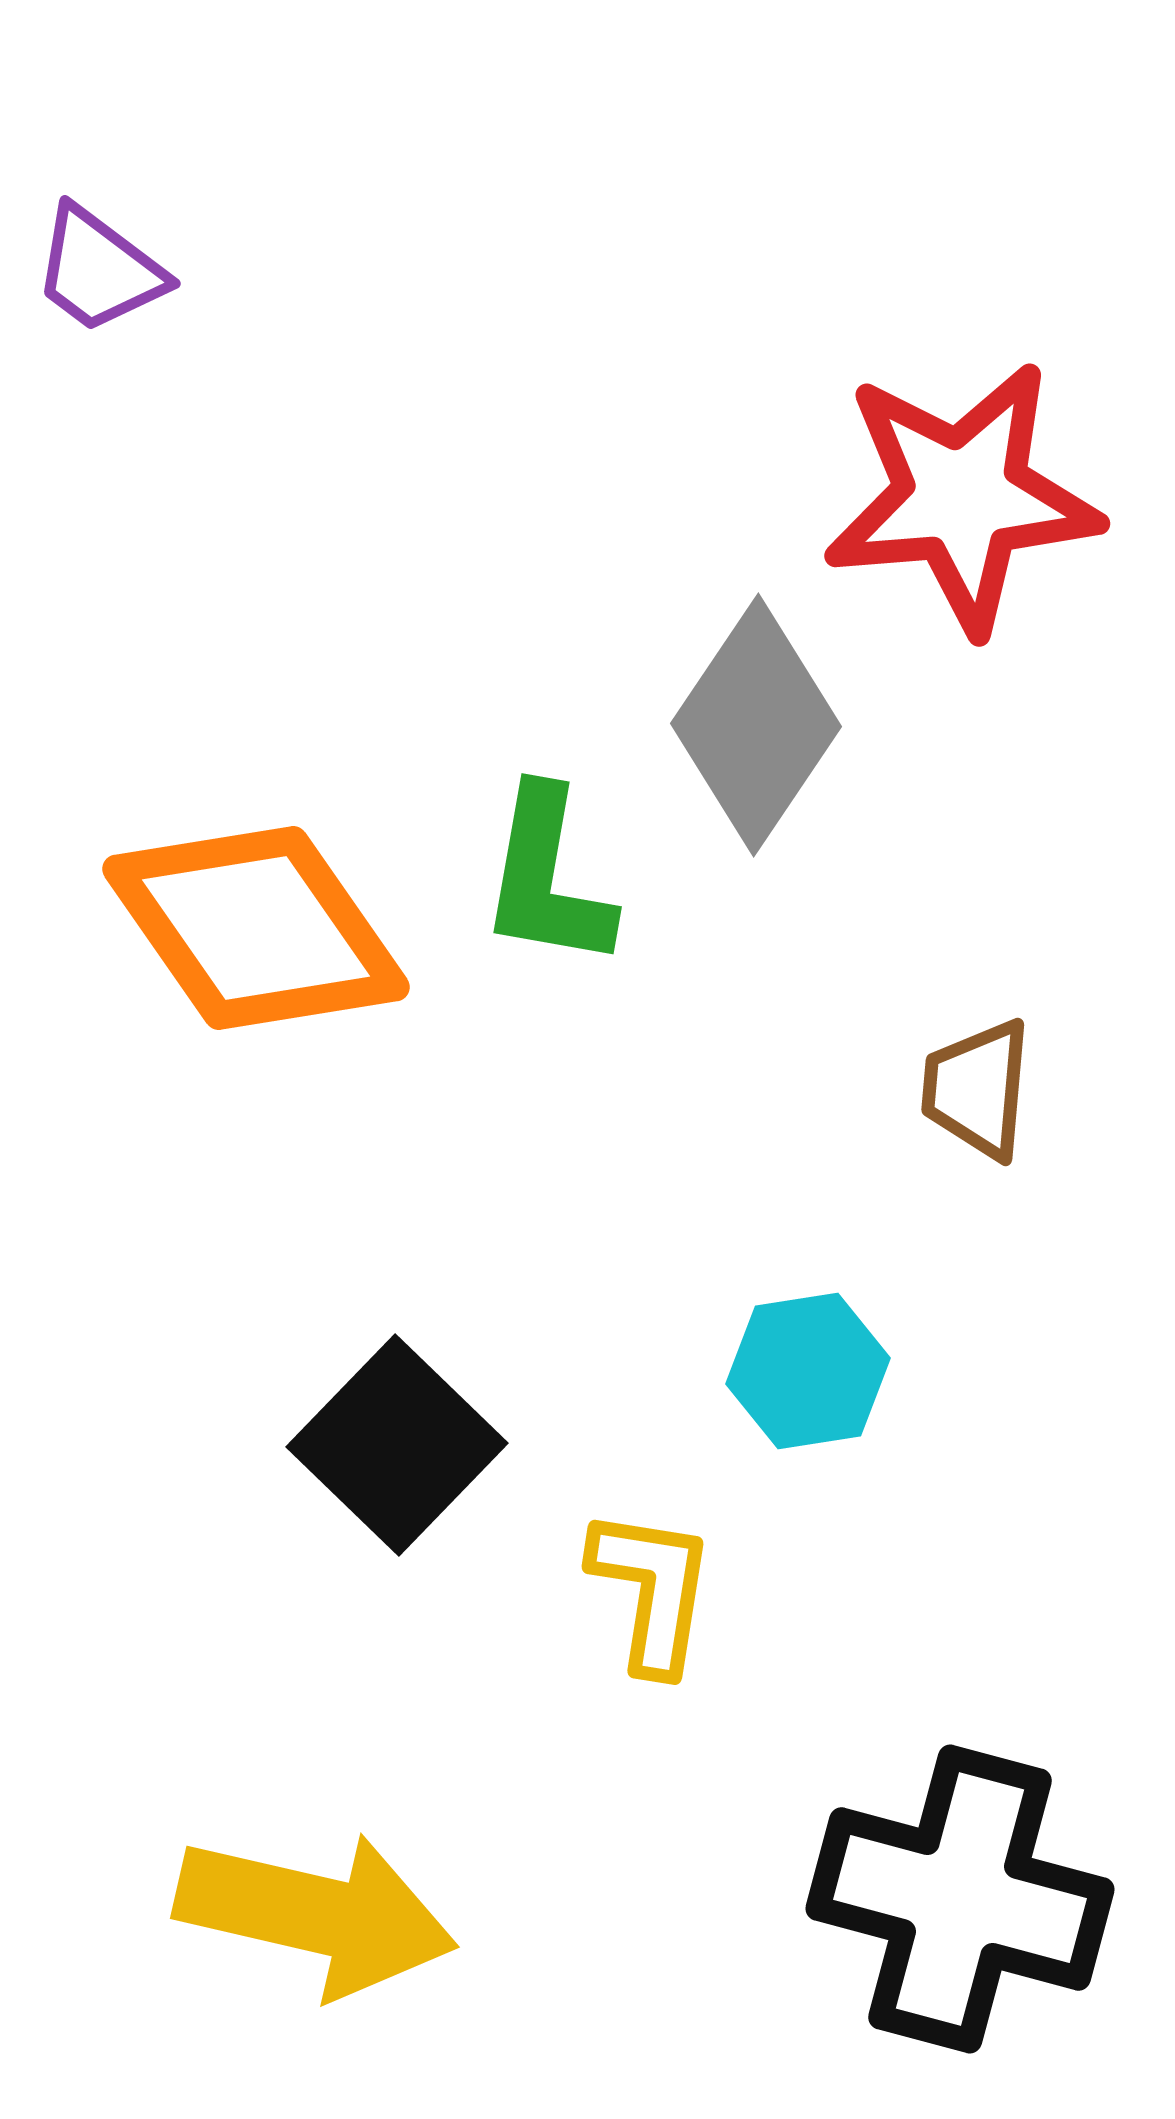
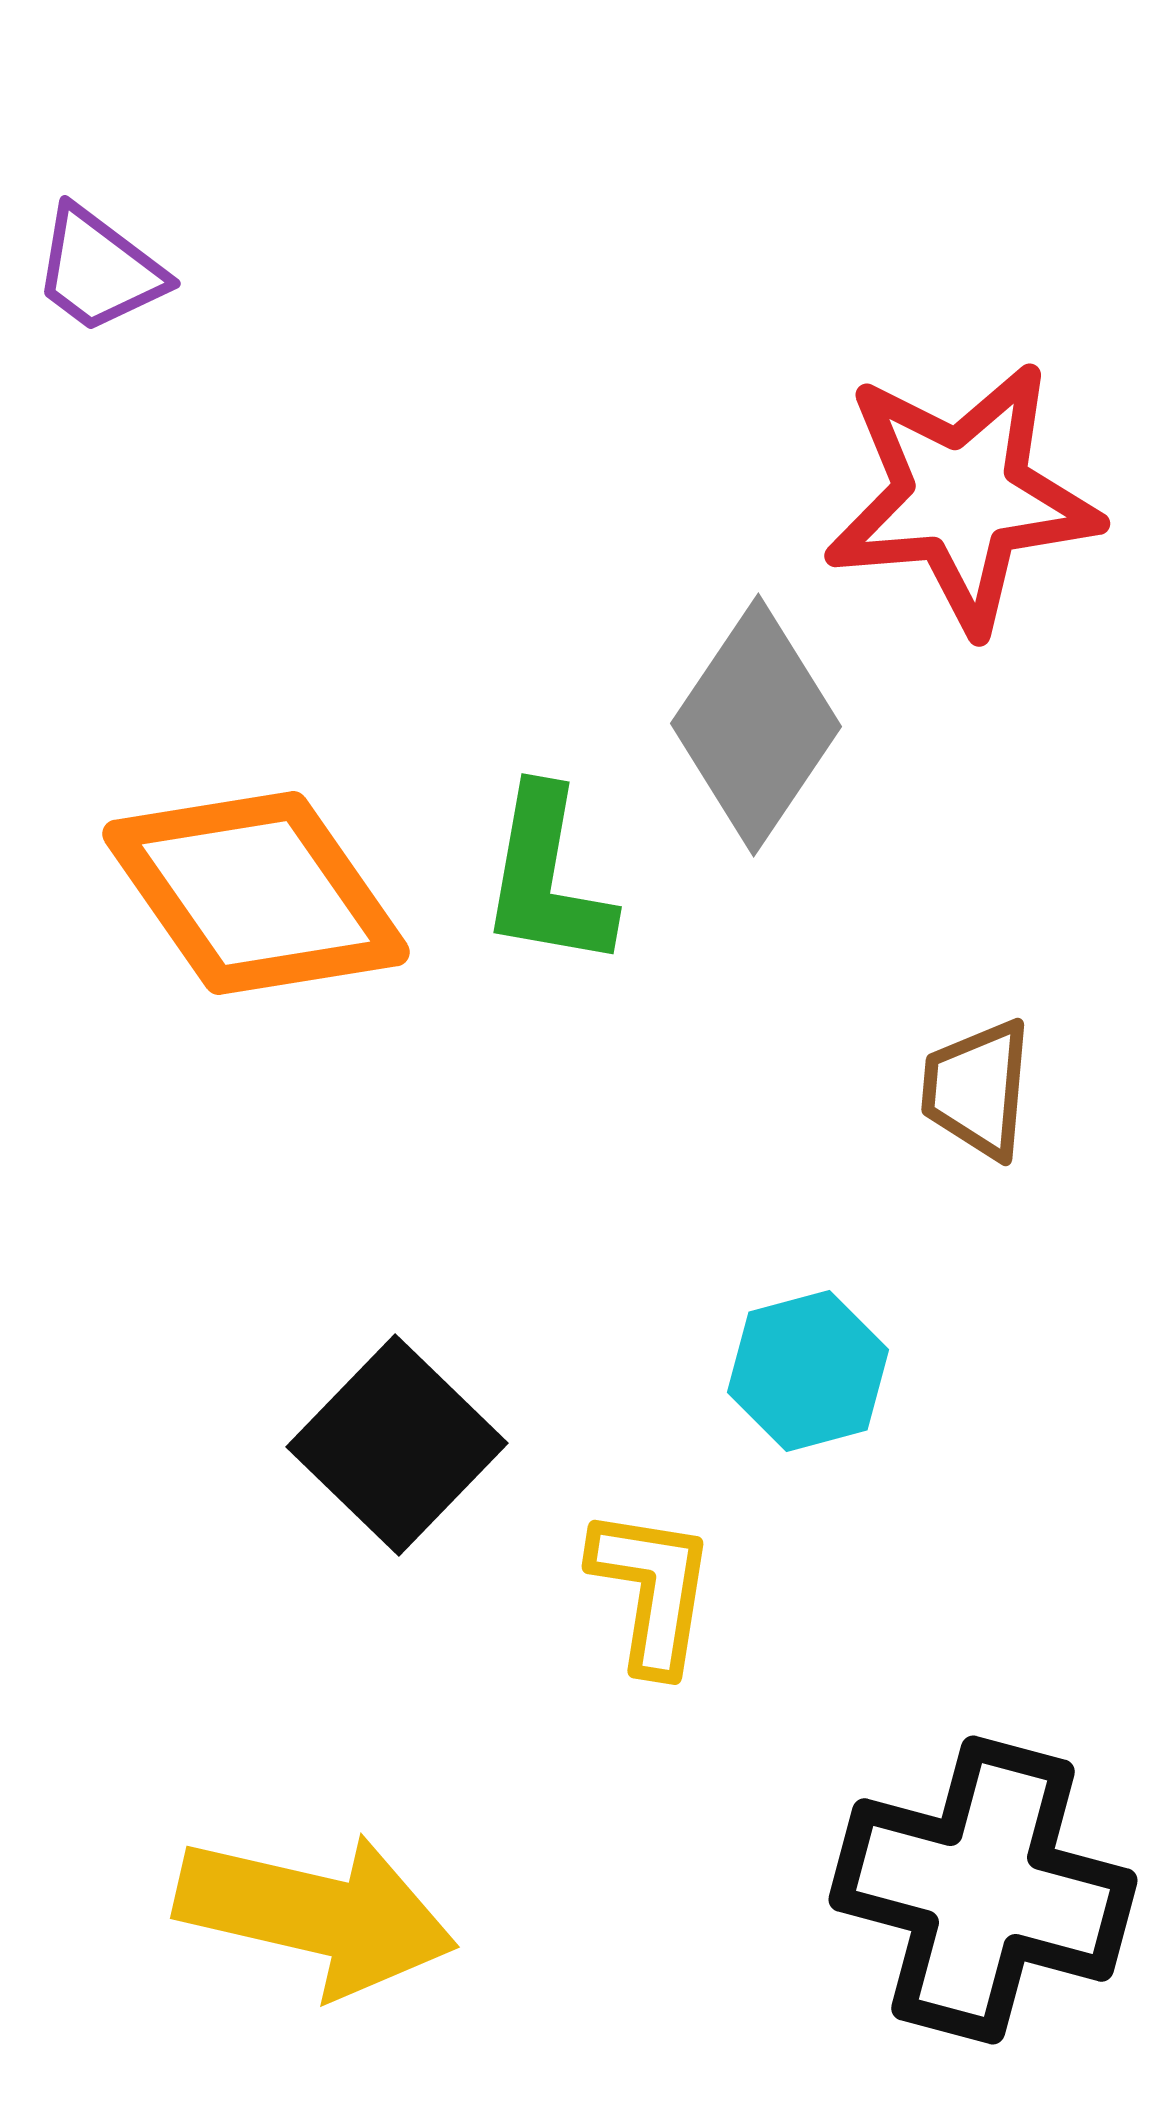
orange diamond: moved 35 px up
cyan hexagon: rotated 6 degrees counterclockwise
black cross: moved 23 px right, 9 px up
